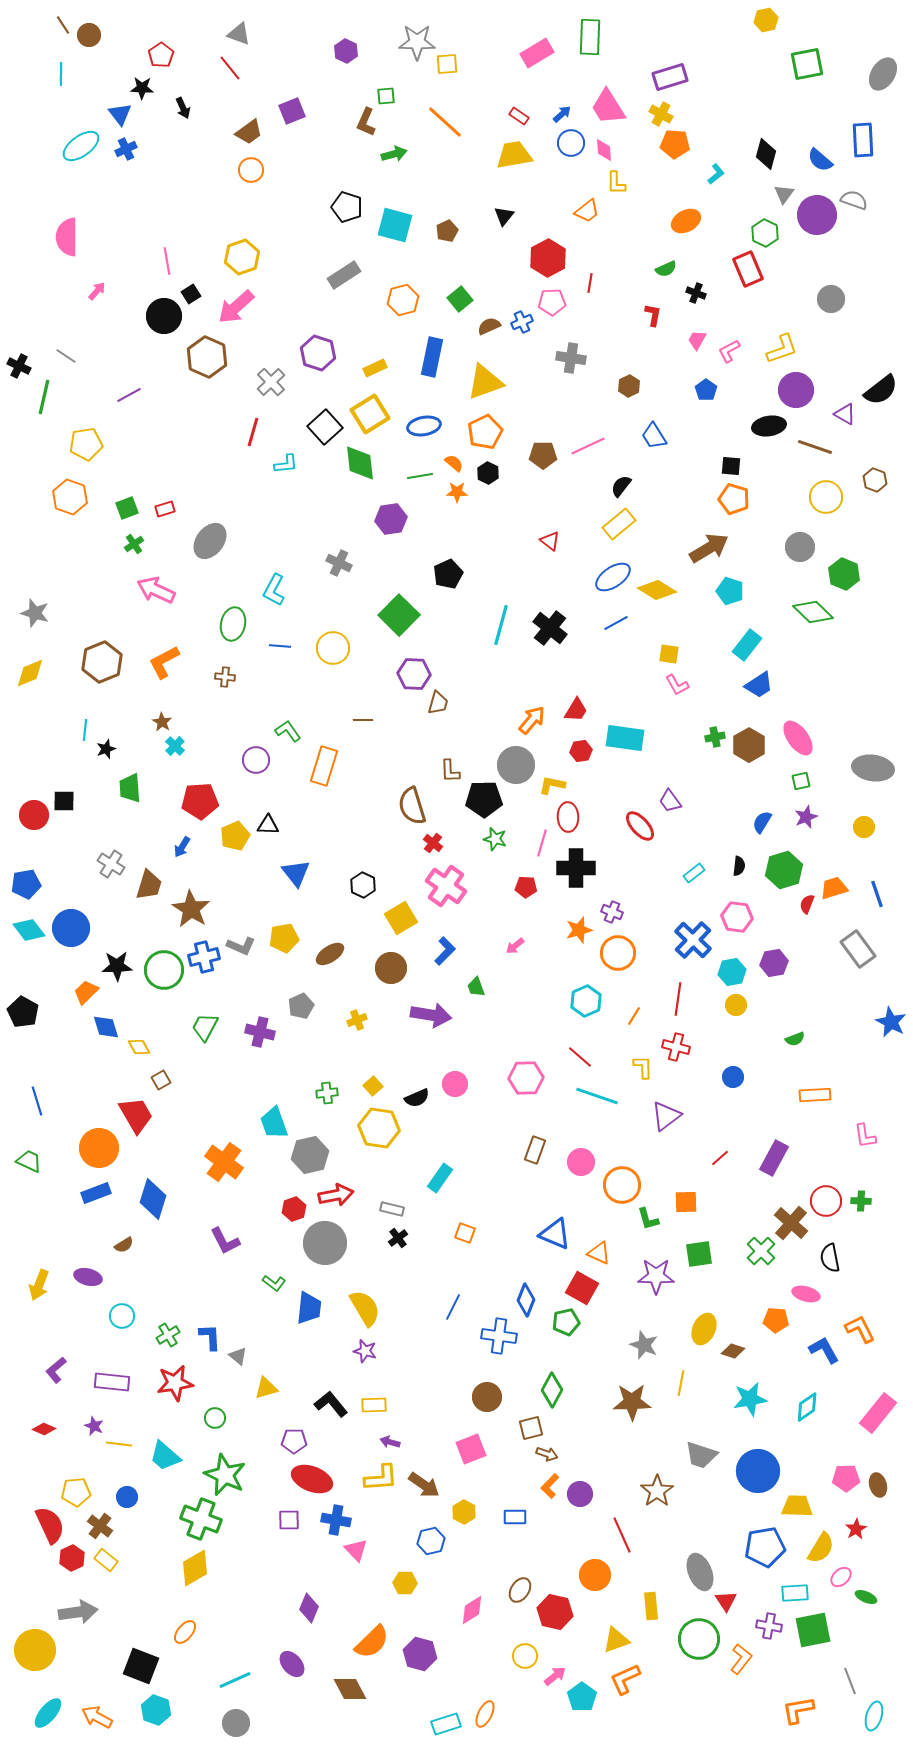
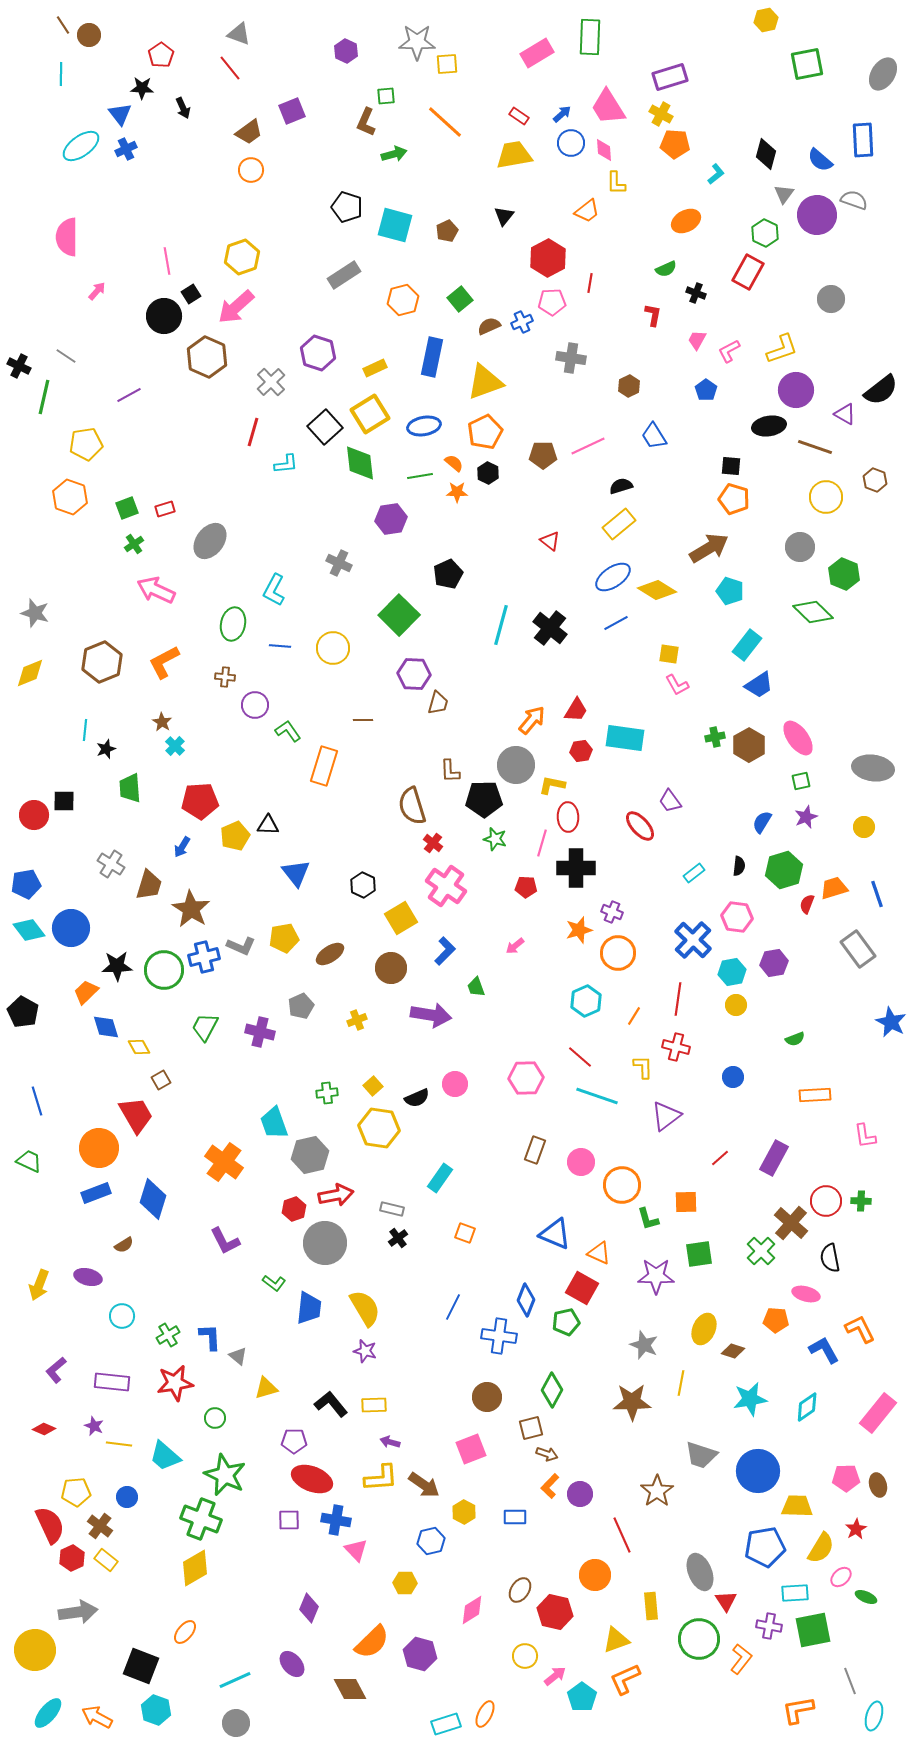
red rectangle at (748, 269): moved 3 px down; rotated 52 degrees clockwise
black semicircle at (621, 486): rotated 35 degrees clockwise
purple circle at (256, 760): moved 1 px left, 55 px up
